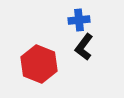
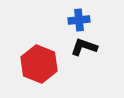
black L-shape: rotated 72 degrees clockwise
